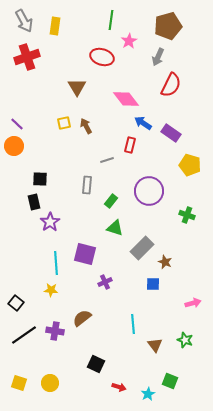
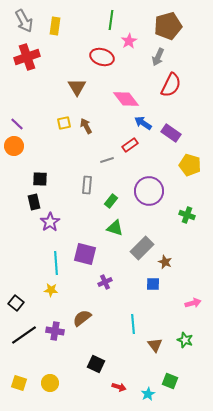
red rectangle at (130, 145): rotated 42 degrees clockwise
